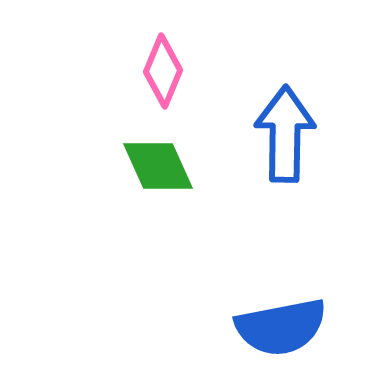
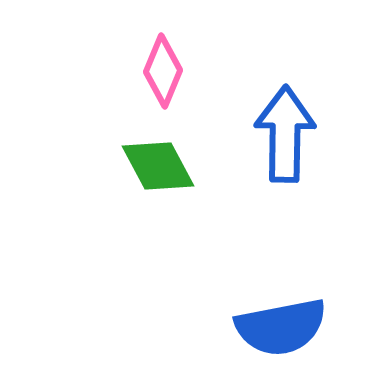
green diamond: rotated 4 degrees counterclockwise
